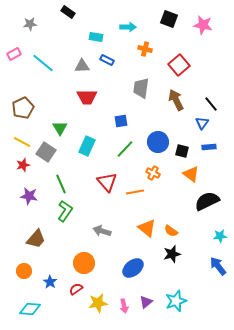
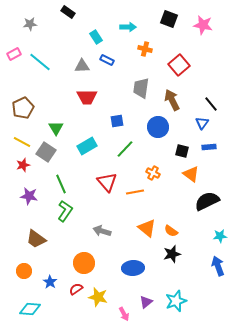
cyan rectangle at (96, 37): rotated 48 degrees clockwise
cyan line at (43, 63): moved 3 px left, 1 px up
brown arrow at (176, 100): moved 4 px left
blue square at (121, 121): moved 4 px left
green triangle at (60, 128): moved 4 px left
blue circle at (158, 142): moved 15 px up
cyan rectangle at (87, 146): rotated 36 degrees clockwise
brown trapezoid at (36, 239): rotated 85 degrees clockwise
blue arrow at (218, 266): rotated 18 degrees clockwise
blue ellipse at (133, 268): rotated 35 degrees clockwise
yellow star at (98, 303): moved 6 px up; rotated 24 degrees clockwise
pink arrow at (124, 306): moved 8 px down; rotated 16 degrees counterclockwise
